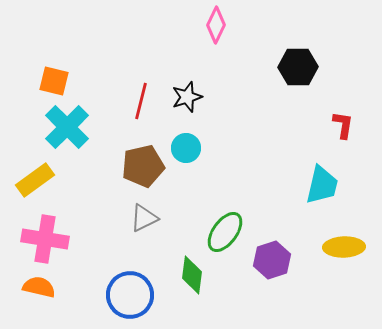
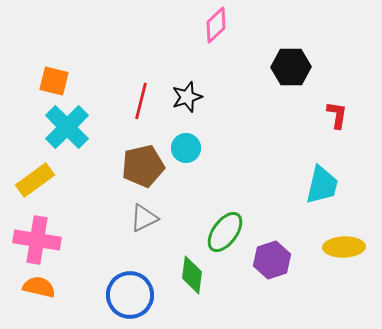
pink diamond: rotated 21 degrees clockwise
black hexagon: moved 7 px left
red L-shape: moved 6 px left, 10 px up
pink cross: moved 8 px left, 1 px down
